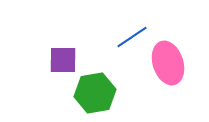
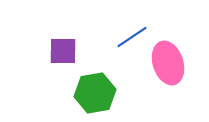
purple square: moved 9 px up
